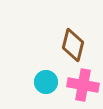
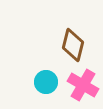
pink cross: rotated 20 degrees clockwise
